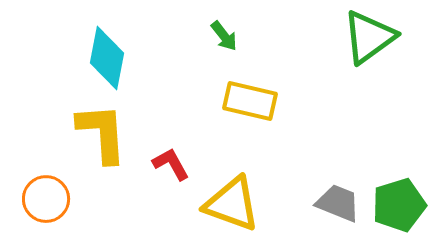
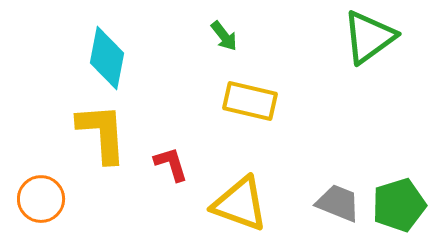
red L-shape: rotated 12 degrees clockwise
orange circle: moved 5 px left
yellow triangle: moved 8 px right
